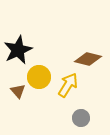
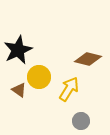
yellow arrow: moved 1 px right, 4 px down
brown triangle: moved 1 px right, 1 px up; rotated 14 degrees counterclockwise
gray circle: moved 3 px down
